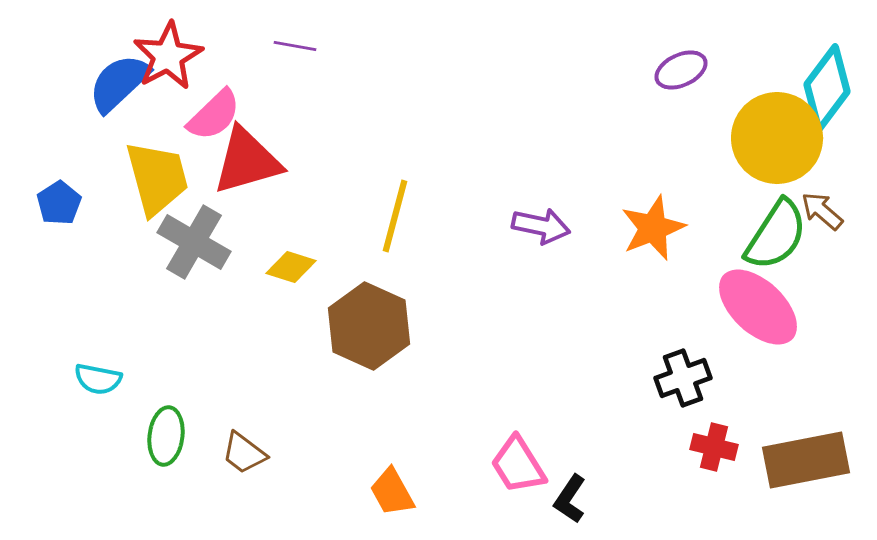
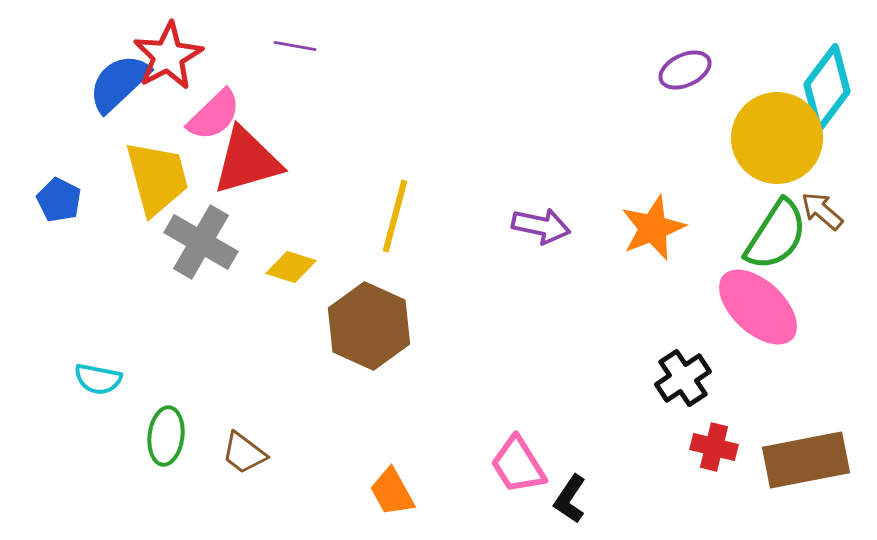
purple ellipse: moved 4 px right
blue pentagon: moved 3 px up; rotated 12 degrees counterclockwise
gray cross: moved 7 px right
black cross: rotated 14 degrees counterclockwise
